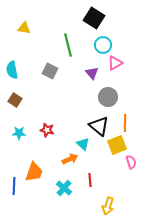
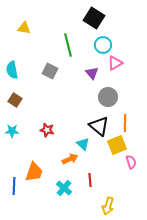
cyan star: moved 7 px left, 2 px up
